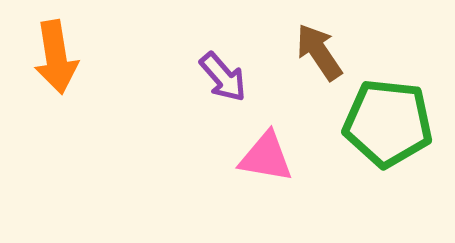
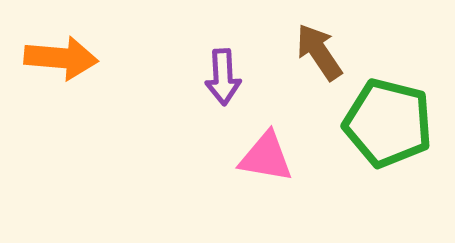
orange arrow: moved 5 px right, 1 px down; rotated 76 degrees counterclockwise
purple arrow: rotated 38 degrees clockwise
green pentagon: rotated 8 degrees clockwise
